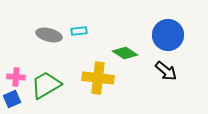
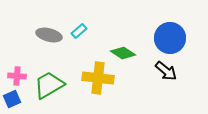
cyan rectangle: rotated 35 degrees counterclockwise
blue circle: moved 2 px right, 3 px down
green diamond: moved 2 px left
pink cross: moved 1 px right, 1 px up
green trapezoid: moved 3 px right
